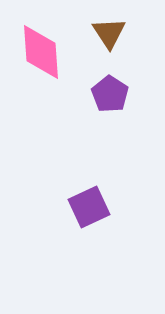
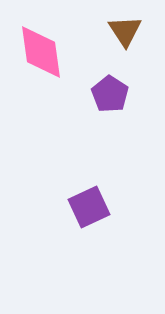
brown triangle: moved 16 px right, 2 px up
pink diamond: rotated 4 degrees counterclockwise
